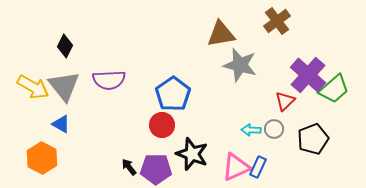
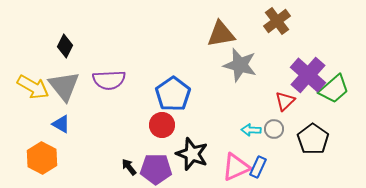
black pentagon: rotated 16 degrees counterclockwise
